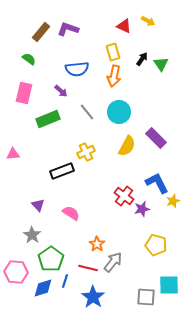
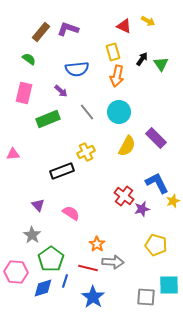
orange arrow: moved 3 px right
gray arrow: rotated 55 degrees clockwise
